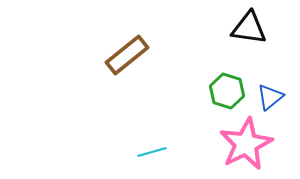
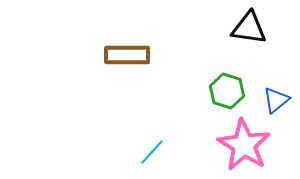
brown rectangle: rotated 39 degrees clockwise
blue triangle: moved 6 px right, 3 px down
pink star: moved 2 px left, 1 px down; rotated 14 degrees counterclockwise
cyan line: rotated 32 degrees counterclockwise
